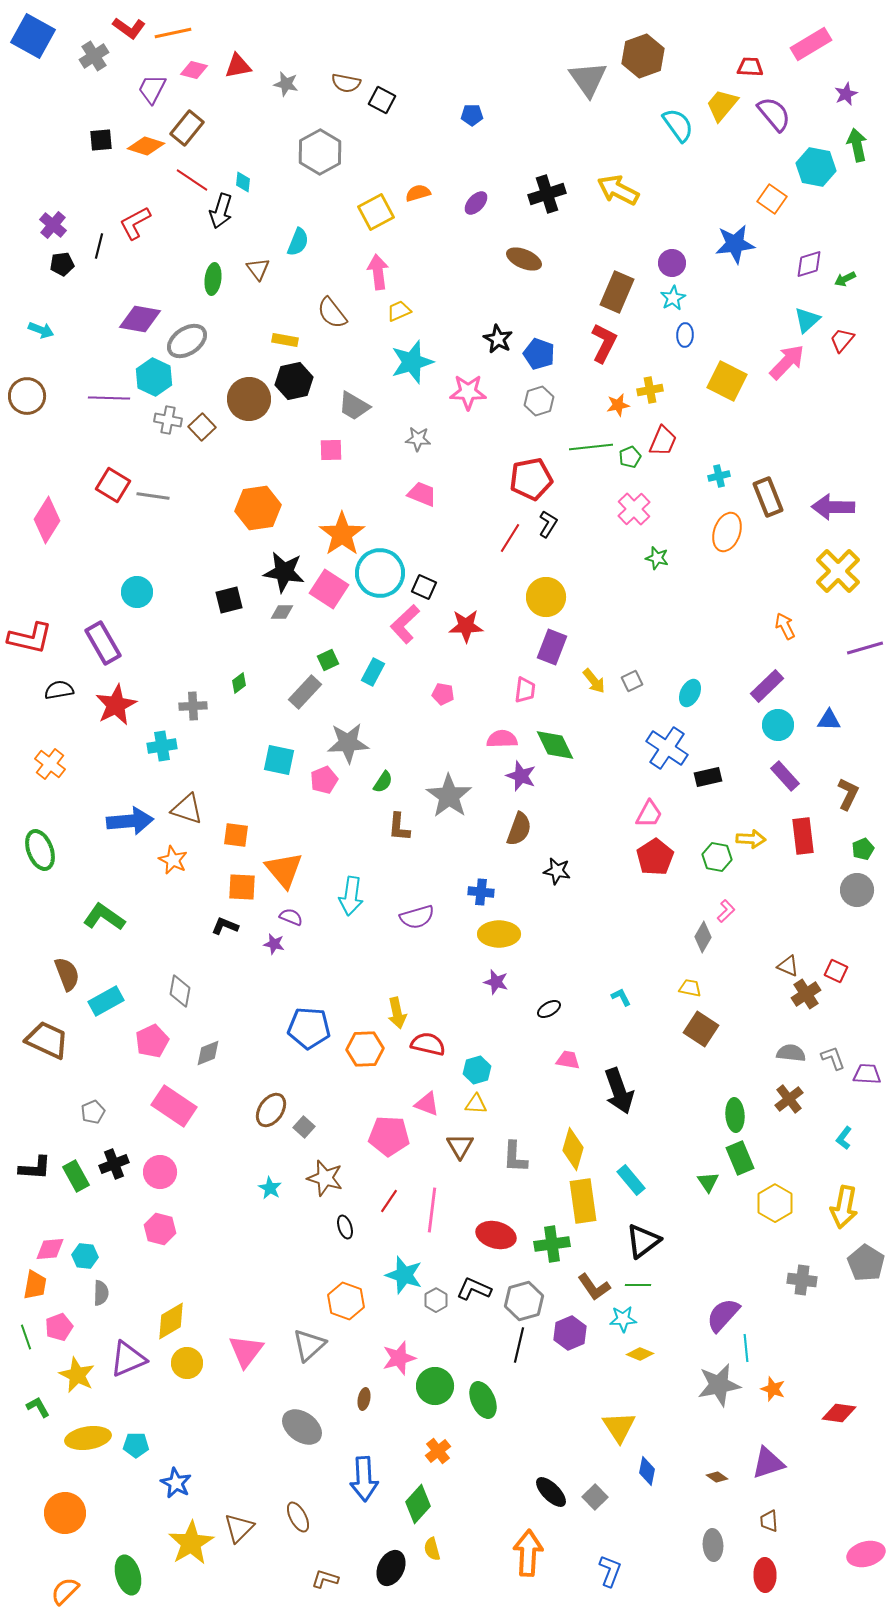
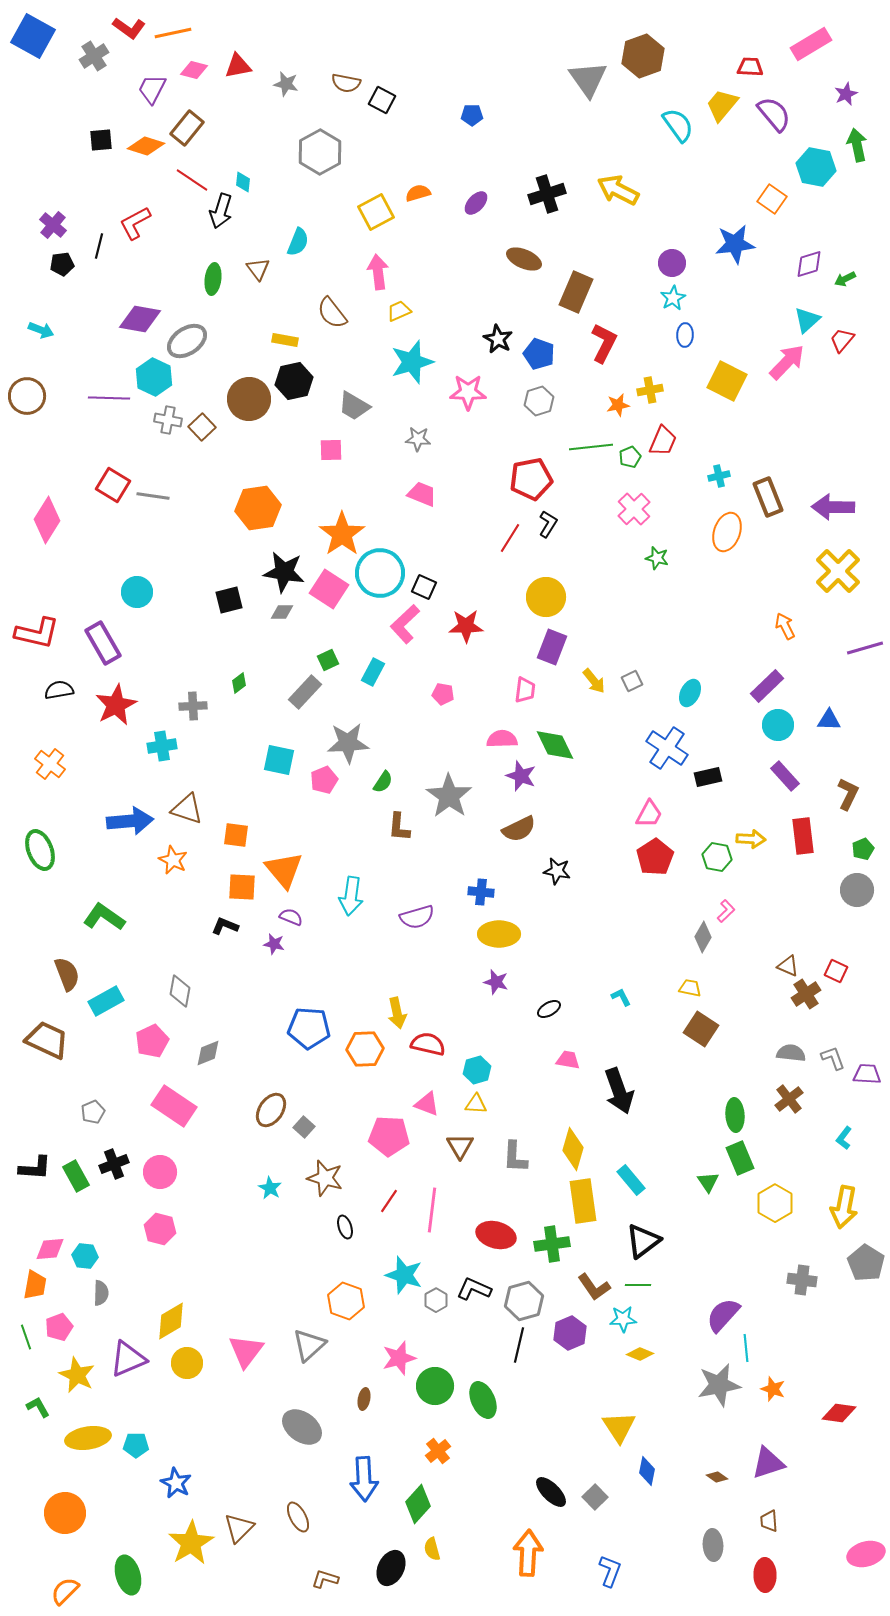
brown rectangle at (617, 292): moved 41 px left
red L-shape at (30, 638): moved 7 px right, 5 px up
brown semicircle at (519, 829): rotated 44 degrees clockwise
